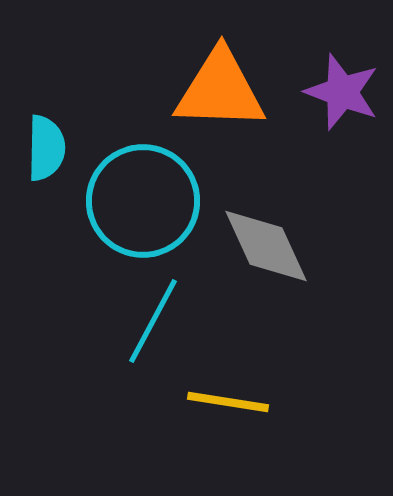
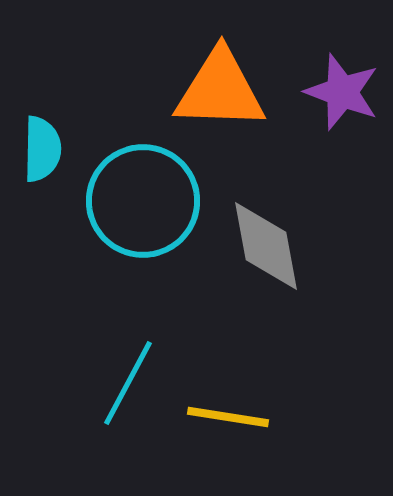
cyan semicircle: moved 4 px left, 1 px down
gray diamond: rotated 14 degrees clockwise
cyan line: moved 25 px left, 62 px down
yellow line: moved 15 px down
